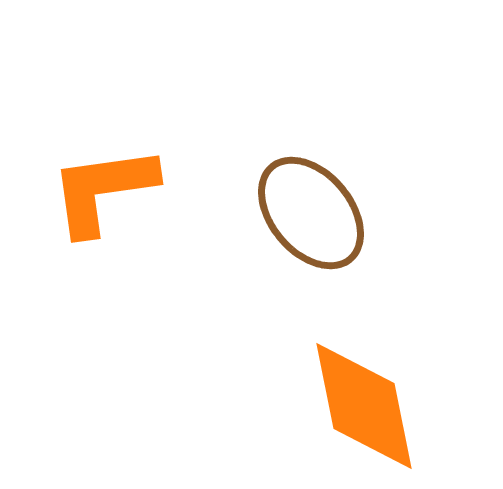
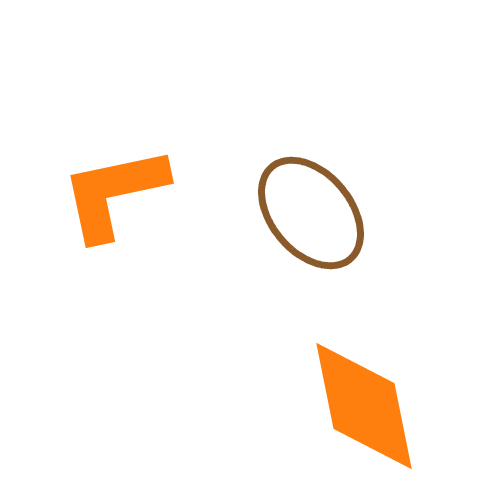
orange L-shape: moved 11 px right, 3 px down; rotated 4 degrees counterclockwise
